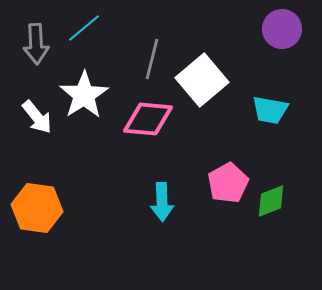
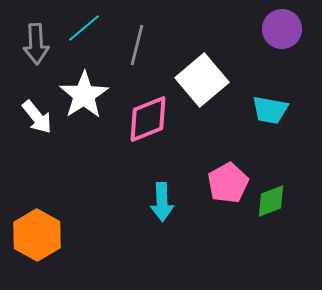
gray line: moved 15 px left, 14 px up
pink diamond: rotated 27 degrees counterclockwise
orange hexagon: moved 27 px down; rotated 21 degrees clockwise
